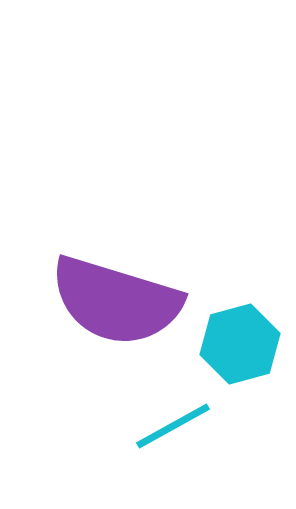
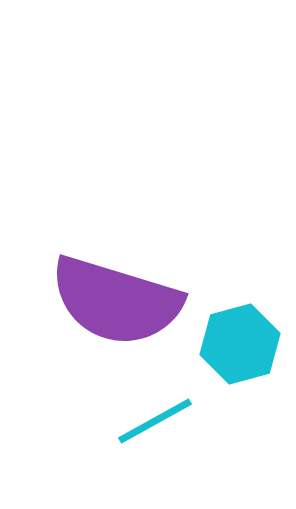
cyan line: moved 18 px left, 5 px up
